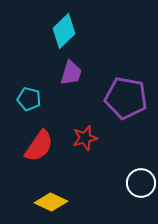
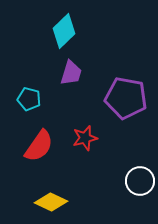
white circle: moved 1 px left, 2 px up
